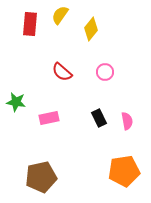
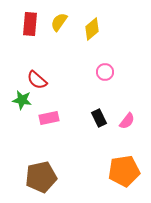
yellow semicircle: moved 1 px left, 7 px down
yellow diamond: moved 1 px right; rotated 10 degrees clockwise
red semicircle: moved 25 px left, 8 px down
green star: moved 6 px right, 2 px up
pink semicircle: rotated 48 degrees clockwise
